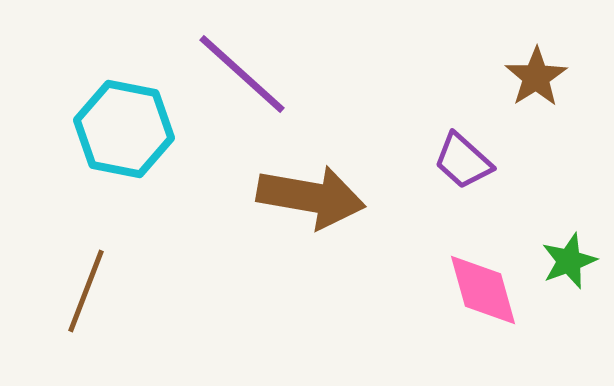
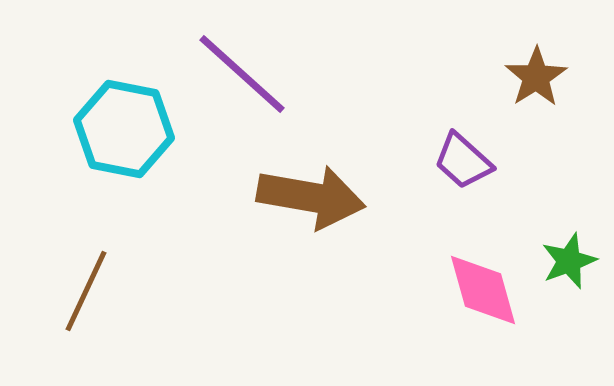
brown line: rotated 4 degrees clockwise
